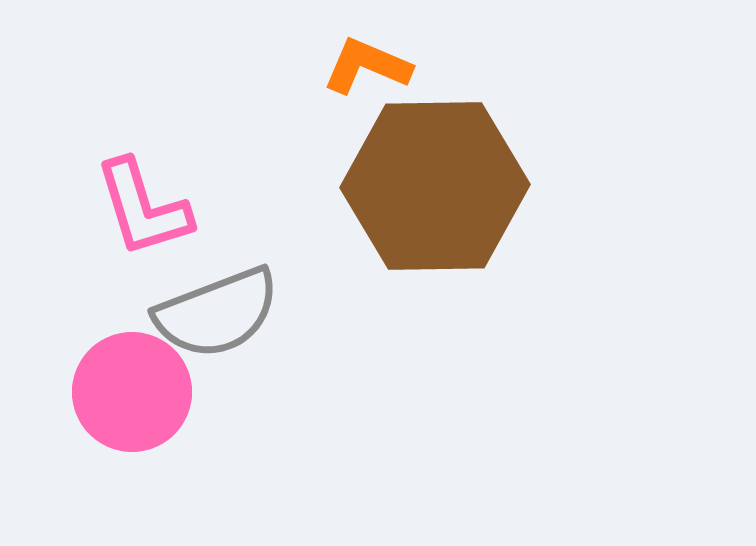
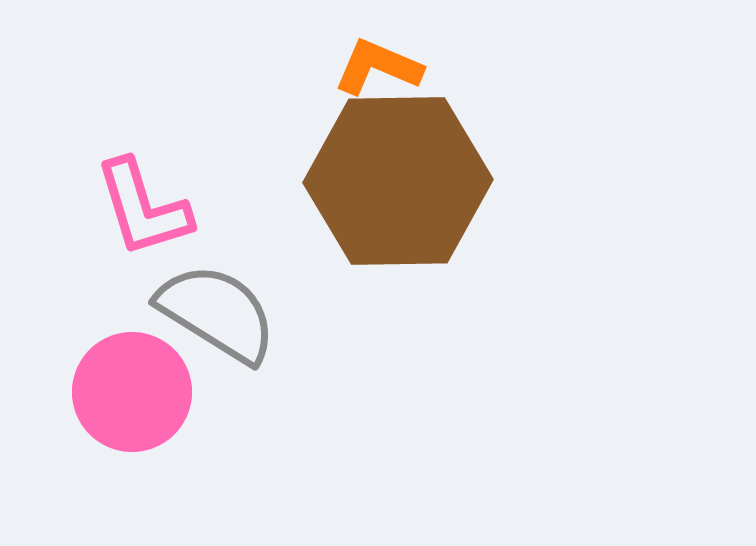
orange L-shape: moved 11 px right, 1 px down
brown hexagon: moved 37 px left, 5 px up
gray semicircle: rotated 127 degrees counterclockwise
